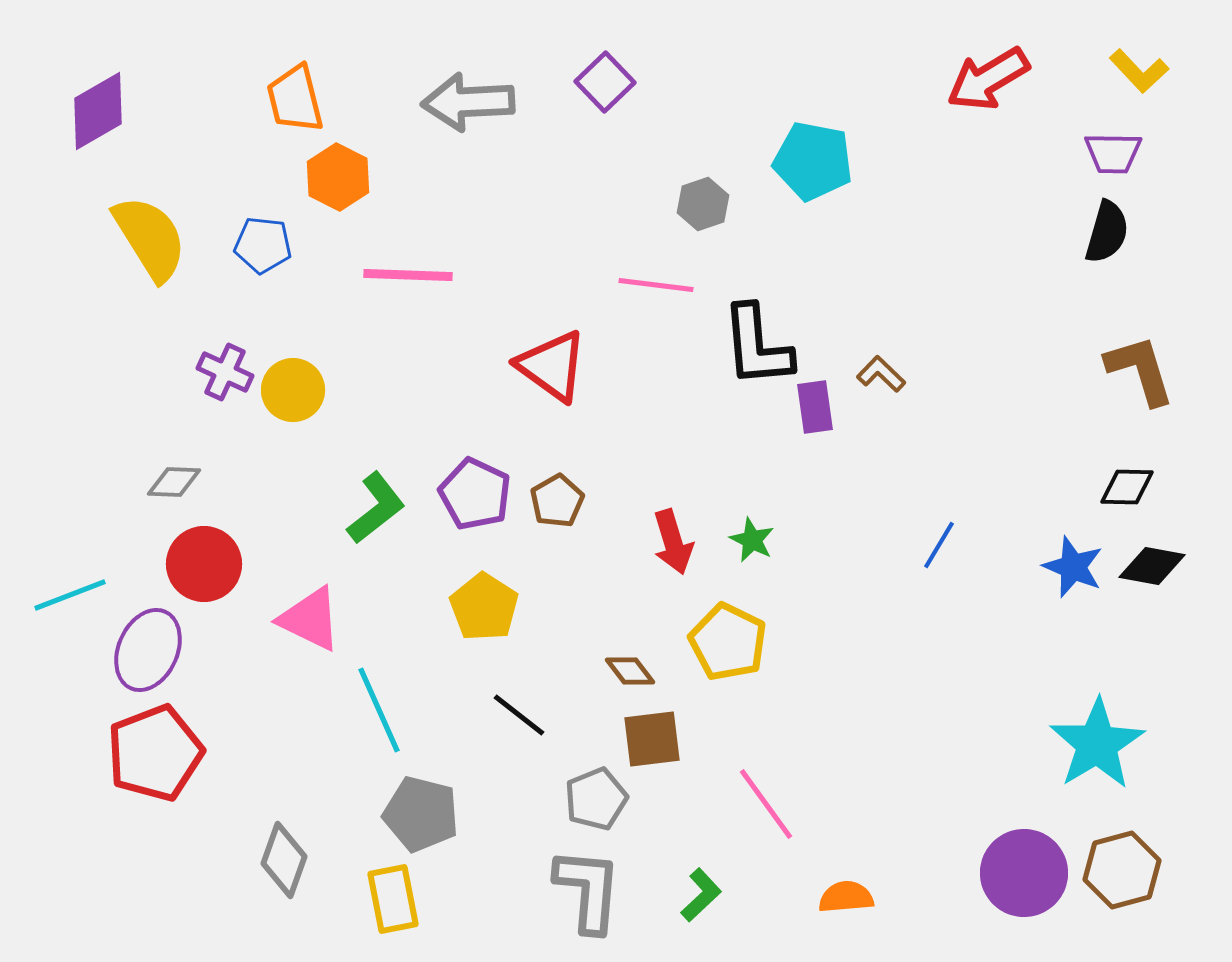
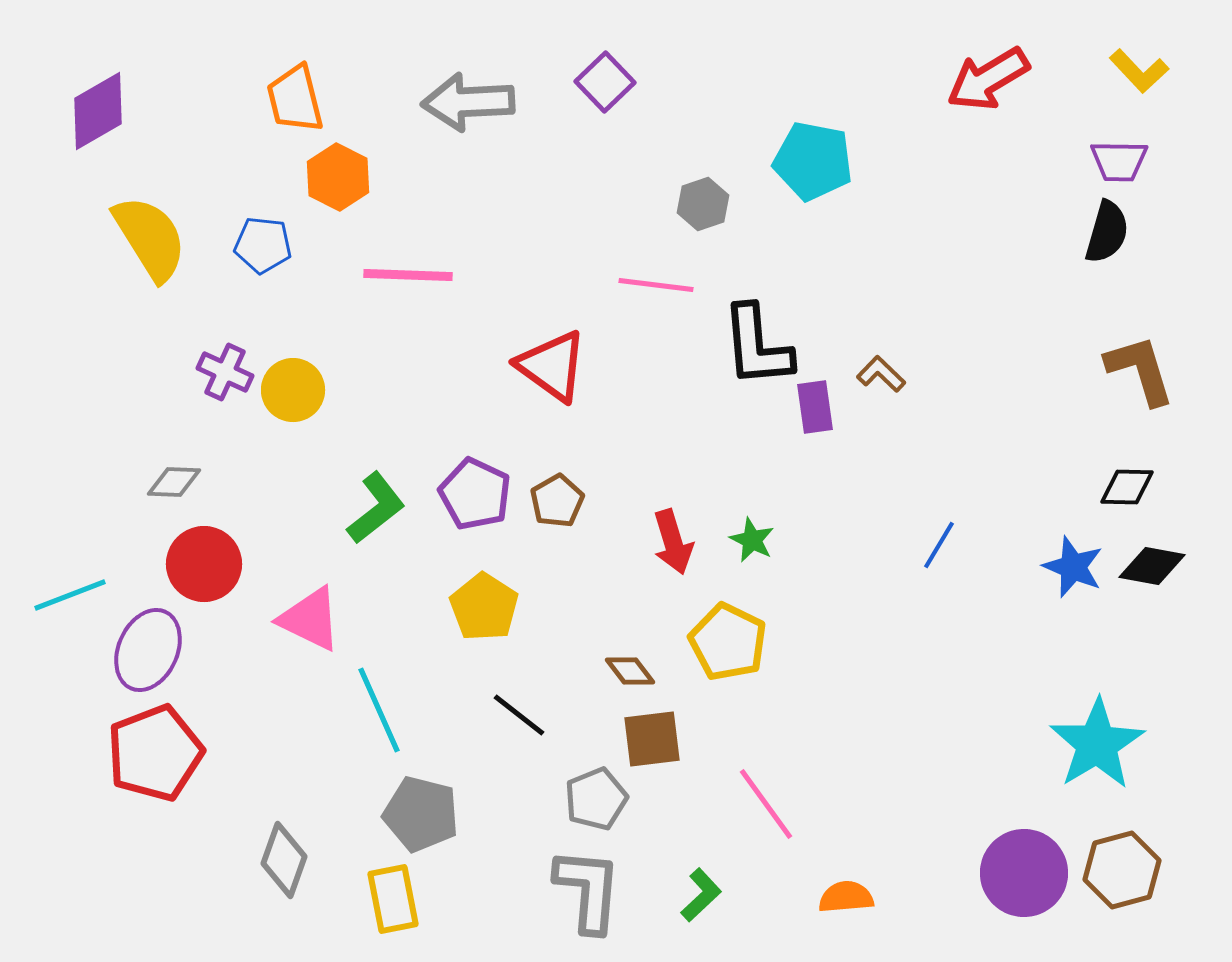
purple trapezoid at (1113, 153): moved 6 px right, 8 px down
